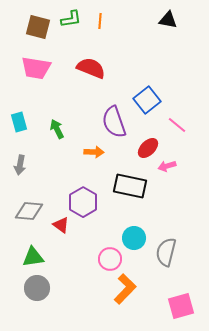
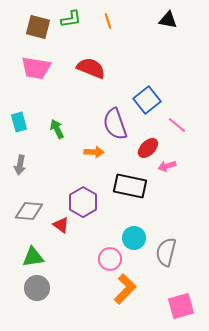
orange line: moved 8 px right; rotated 21 degrees counterclockwise
purple semicircle: moved 1 px right, 2 px down
